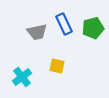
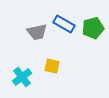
blue rectangle: rotated 35 degrees counterclockwise
yellow square: moved 5 px left
